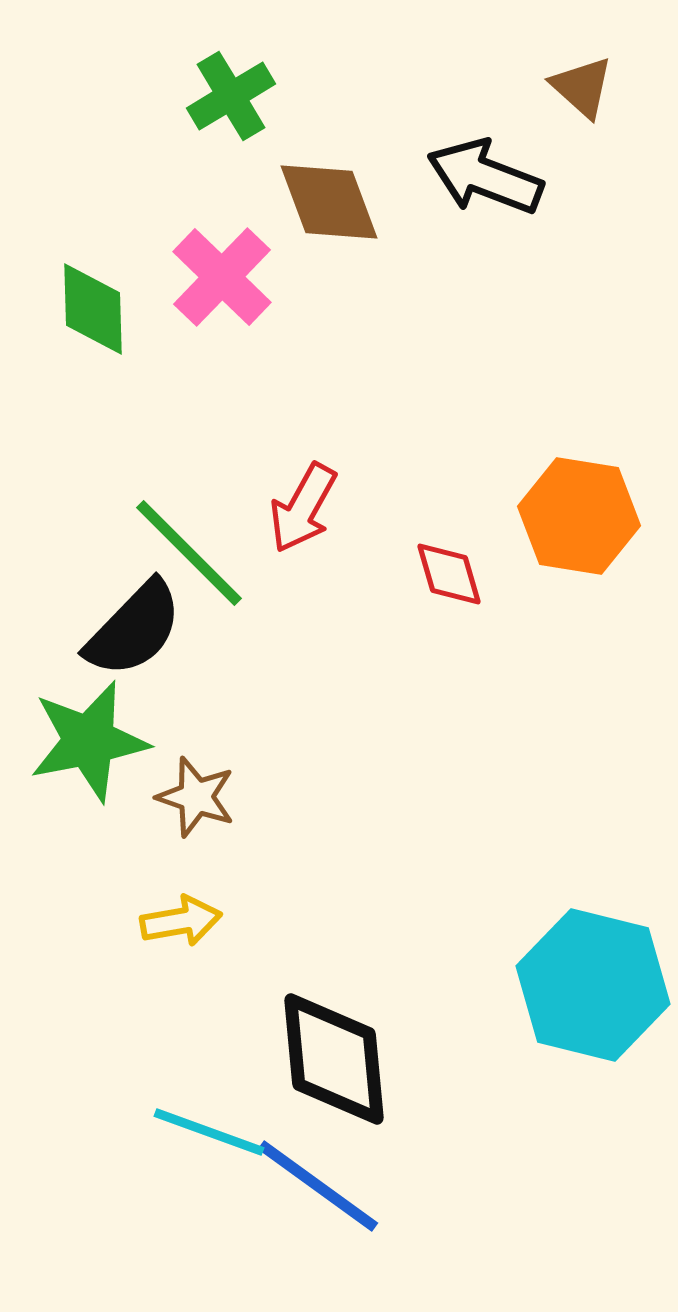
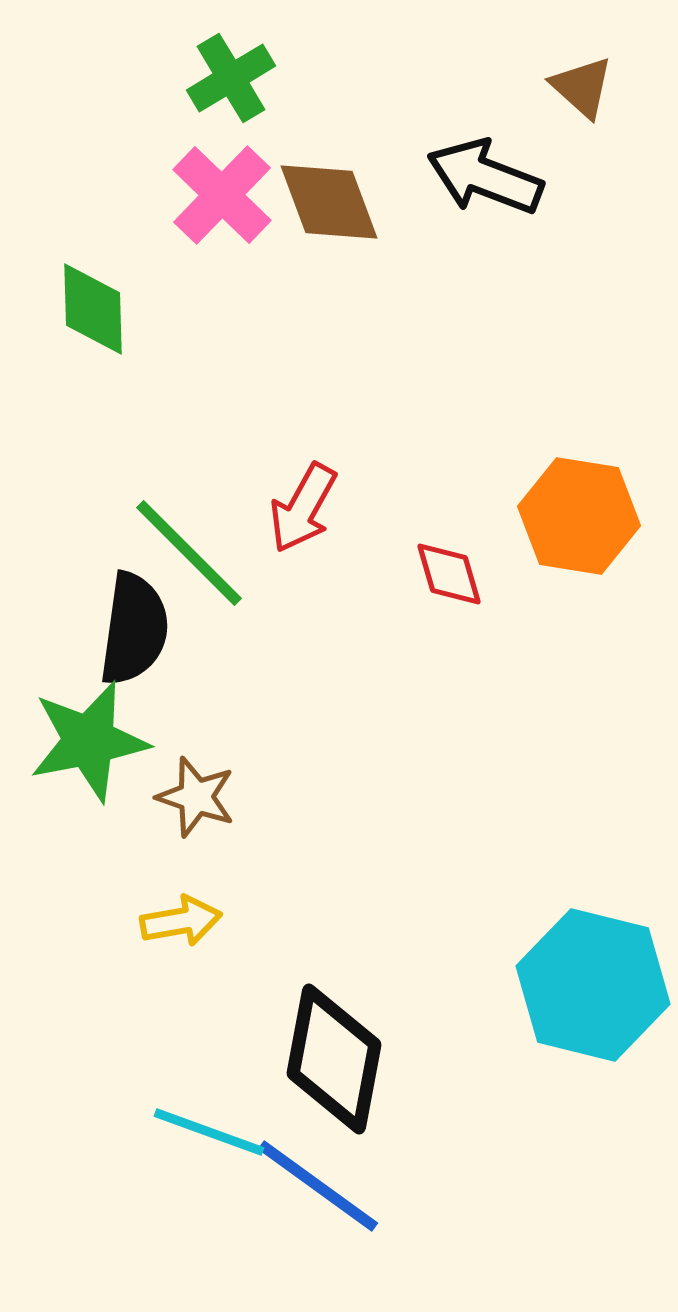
green cross: moved 18 px up
pink cross: moved 82 px up
black semicircle: rotated 36 degrees counterclockwise
black diamond: rotated 16 degrees clockwise
